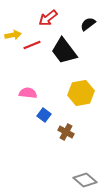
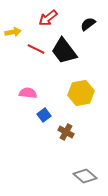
yellow arrow: moved 3 px up
red line: moved 4 px right, 4 px down; rotated 48 degrees clockwise
blue square: rotated 16 degrees clockwise
gray diamond: moved 4 px up
